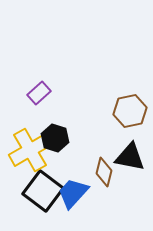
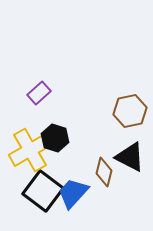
black triangle: rotated 16 degrees clockwise
